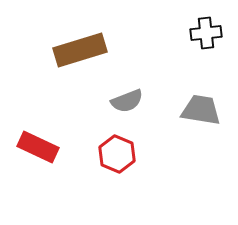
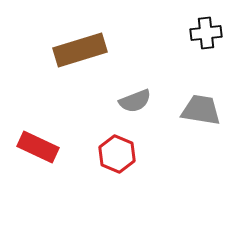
gray semicircle: moved 8 px right
